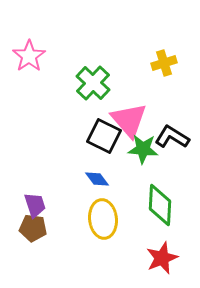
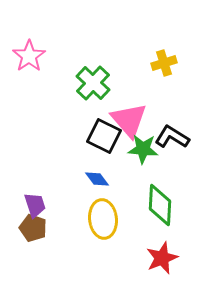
brown pentagon: rotated 12 degrees clockwise
